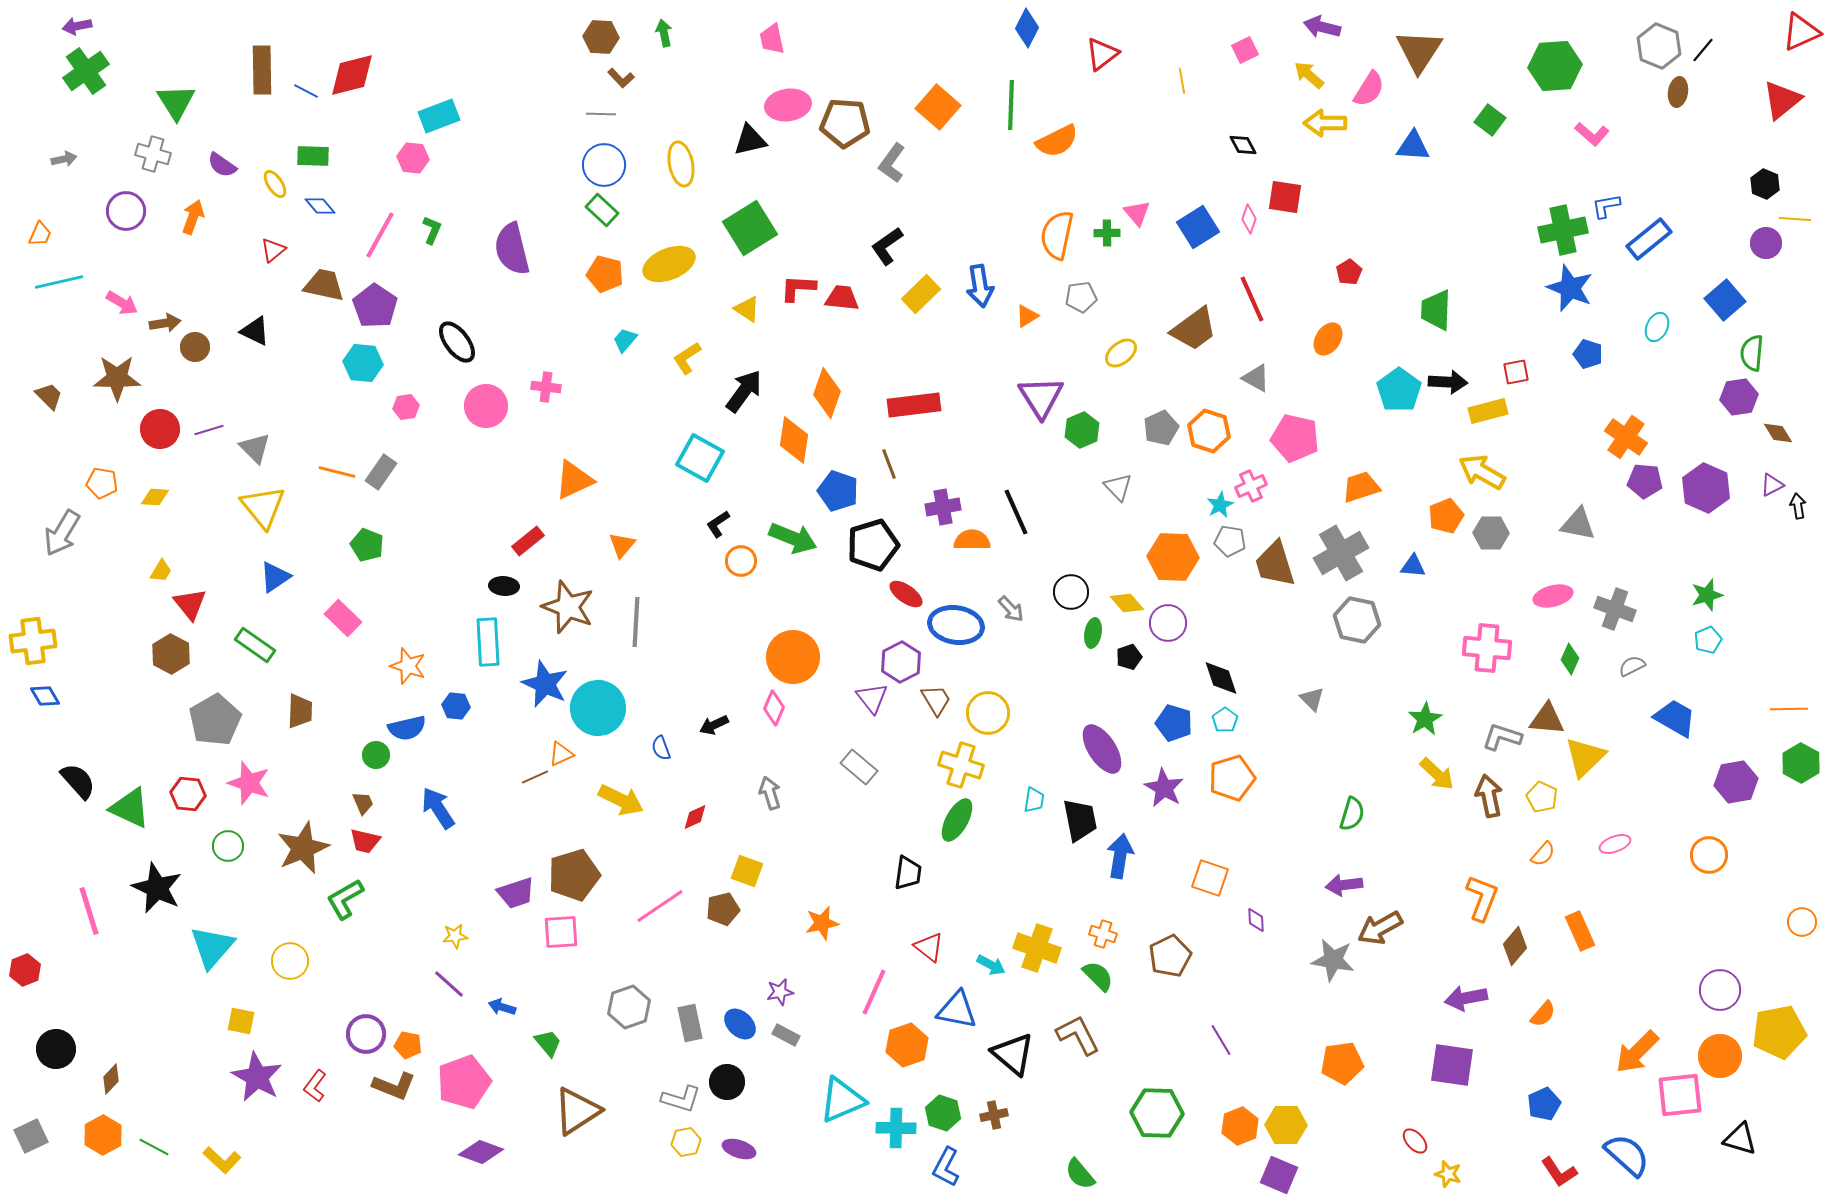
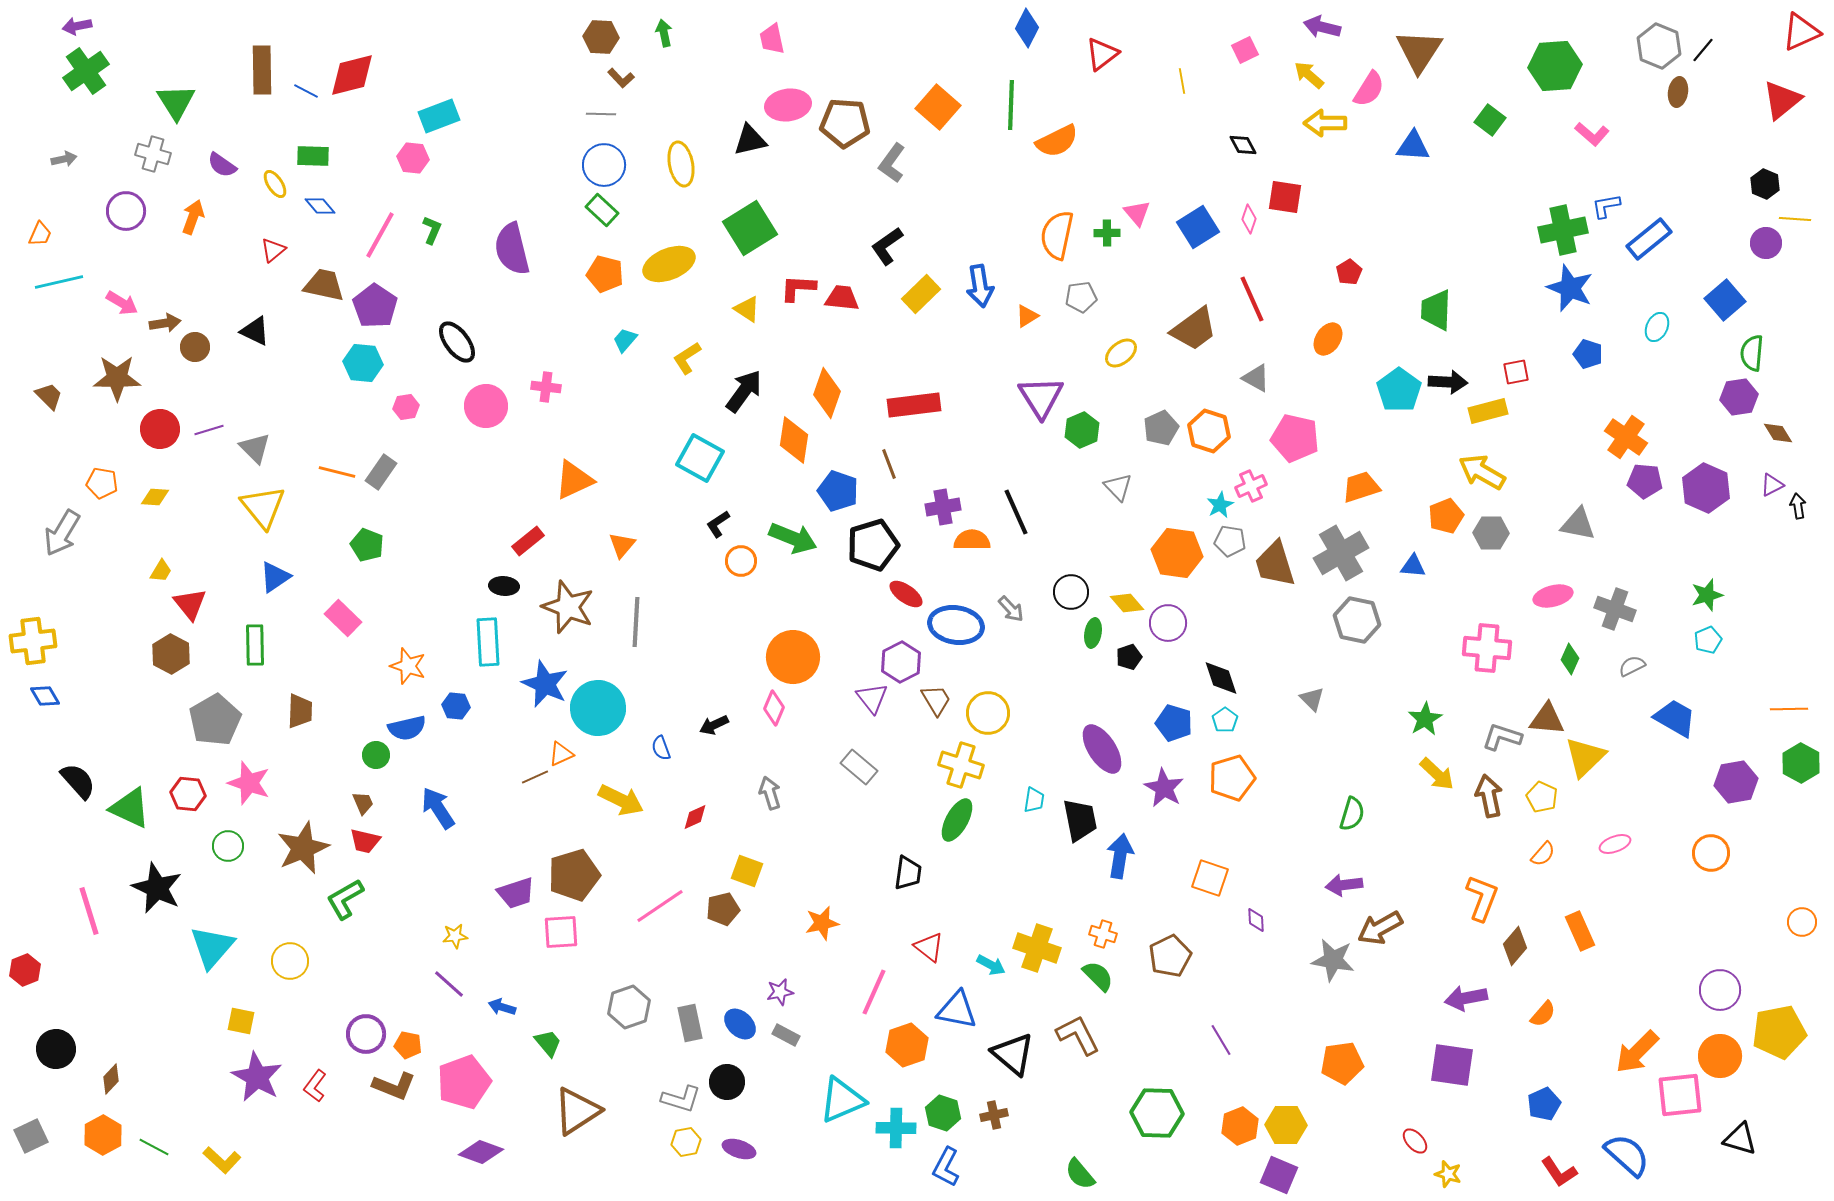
orange hexagon at (1173, 557): moved 4 px right, 4 px up; rotated 6 degrees clockwise
green rectangle at (255, 645): rotated 54 degrees clockwise
orange circle at (1709, 855): moved 2 px right, 2 px up
